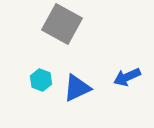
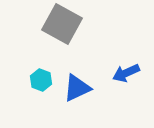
blue arrow: moved 1 px left, 4 px up
